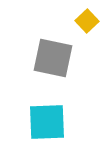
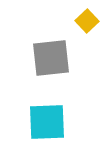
gray square: moved 2 px left; rotated 18 degrees counterclockwise
